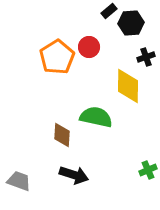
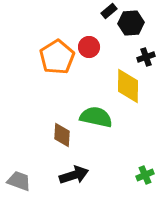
green cross: moved 3 px left, 5 px down
black arrow: rotated 36 degrees counterclockwise
